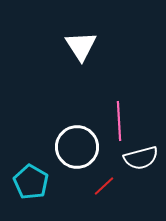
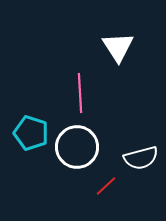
white triangle: moved 37 px right, 1 px down
pink line: moved 39 px left, 28 px up
cyan pentagon: moved 49 px up; rotated 12 degrees counterclockwise
red line: moved 2 px right
